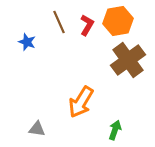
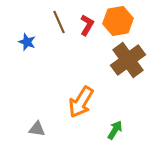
green arrow: rotated 12 degrees clockwise
